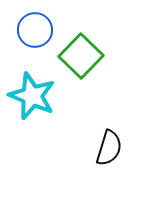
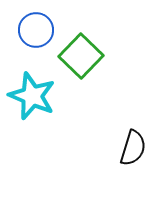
blue circle: moved 1 px right
black semicircle: moved 24 px right
